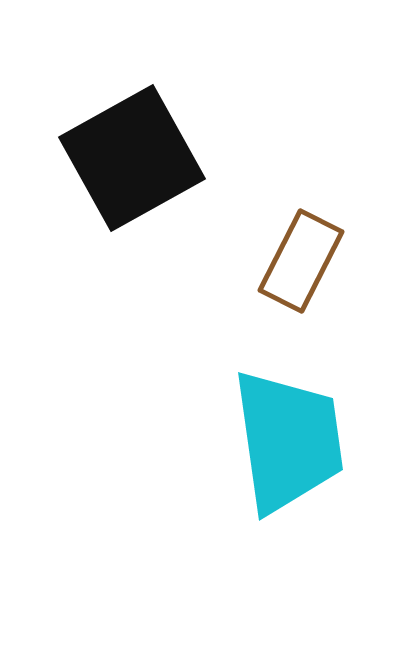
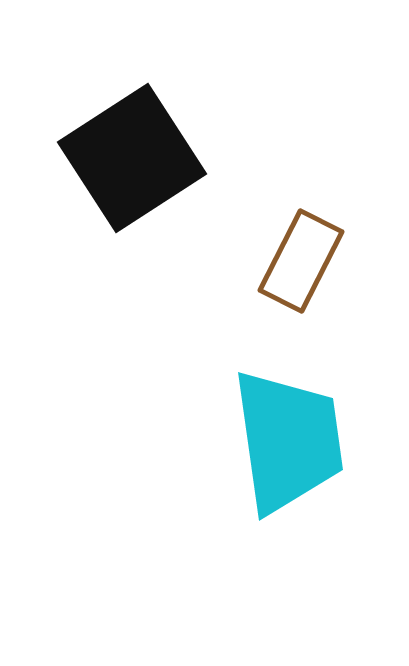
black square: rotated 4 degrees counterclockwise
